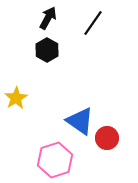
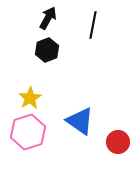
black line: moved 2 px down; rotated 24 degrees counterclockwise
black hexagon: rotated 10 degrees clockwise
yellow star: moved 14 px right
red circle: moved 11 px right, 4 px down
pink hexagon: moved 27 px left, 28 px up
